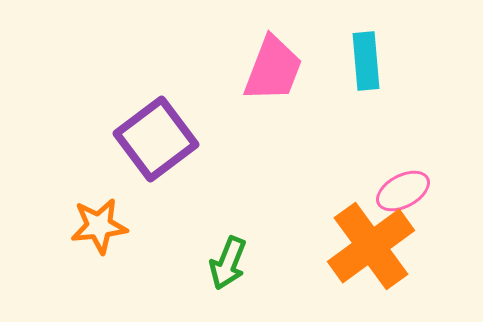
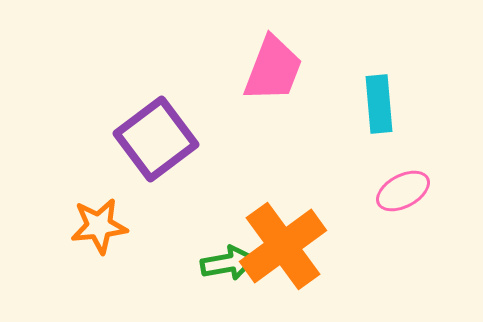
cyan rectangle: moved 13 px right, 43 px down
orange cross: moved 88 px left
green arrow: rotated 122 degrees counterclockwise
